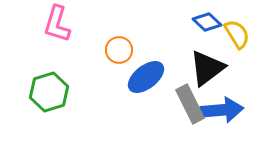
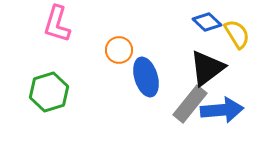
blue ellipse: rotated 69 degrees counterclockwise
gray rectangle: rotated 66 degrees clockwise
